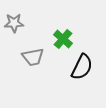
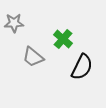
gray trapezoid: rotated 50 degrees clockwise
